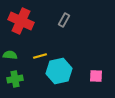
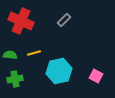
gray rectangle: rotated 16 degrees clockwise
yellow line: moved 6 px left, 3 px up
pink square: rotated 24 degrees clockwise
